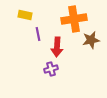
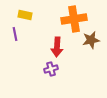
purple line: moved 23 px left
